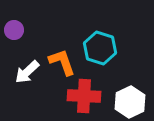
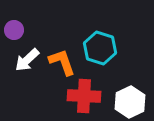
white arrow: moved 12 px up
